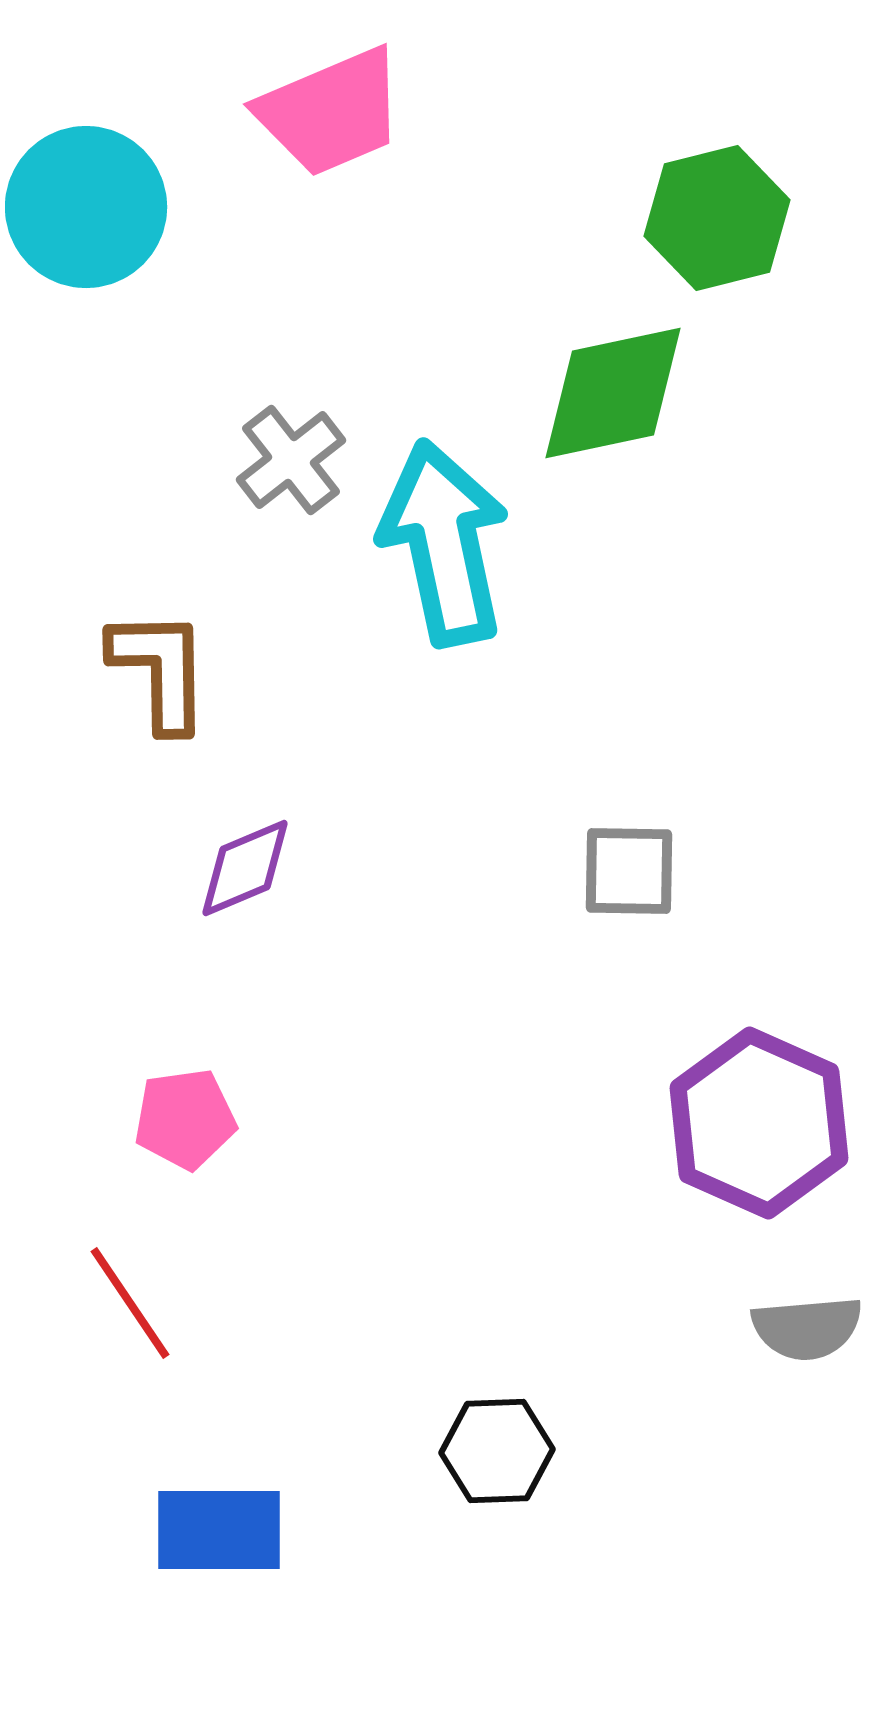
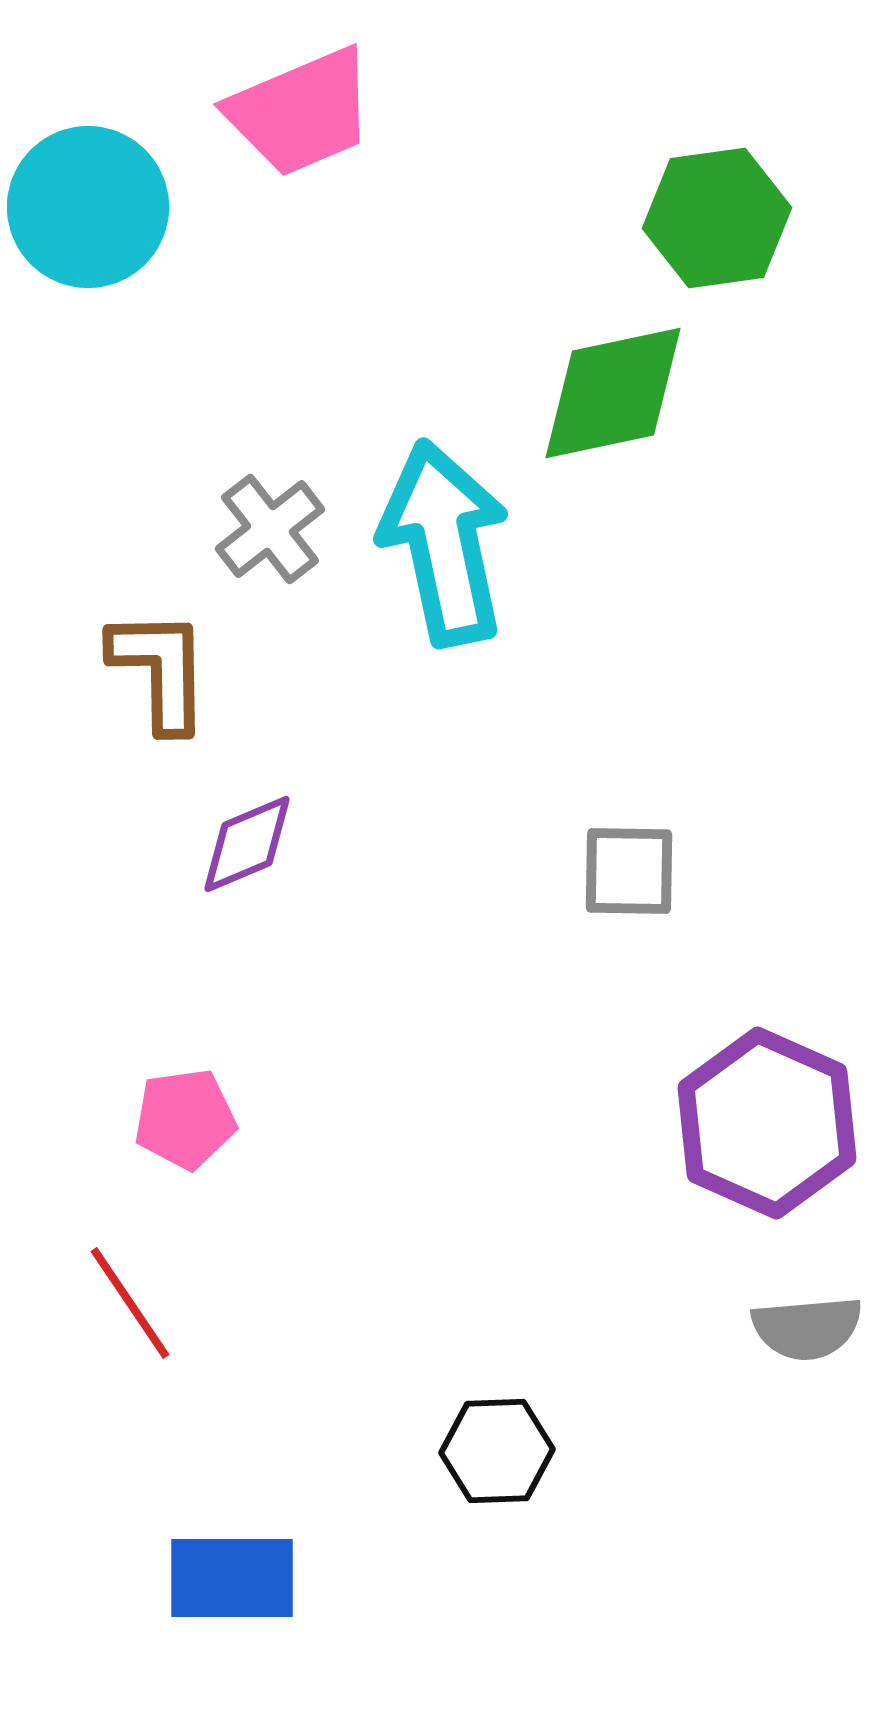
pink trapezoid: moved 30 px left
cyan circle: moved 2 px right
green hexagon: rotated 6 degrees clockwise
gray cross: moved 21 px left, 69 px down
purple diamond: moved 2 px right, 24 px up
purple hexagon: moved 8 px right
blue rectangle: moved 13 px right, 48 px down
